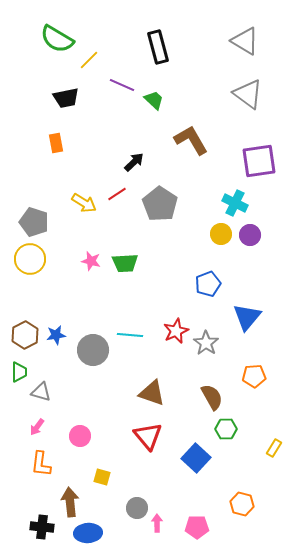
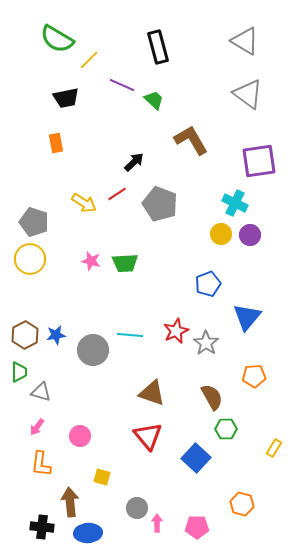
gray pentagon at (160, 204): rotated 12 degrees counterclockwise
